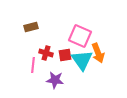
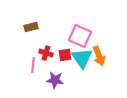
orange arrow: moved 1 px right, 3 px down
cyan triangle: moved 2 px up
